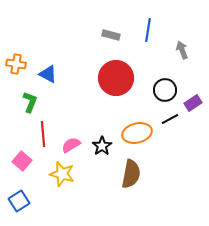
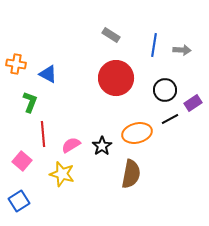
blue line: moved 6 px right, 15 px down
gray rectangle: rotated 18 degrees clockwise
gray arrow: rotated 114 degrees clockwise
